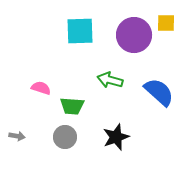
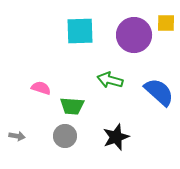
gray circle: moved 1 px up
